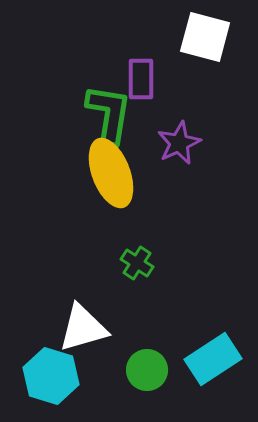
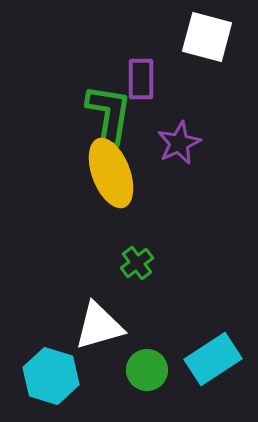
white square: moved 2 px right
green cross: rotated 20 degrees clockwise
white triangle: moved 16 px right, 2 px up
